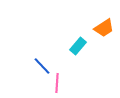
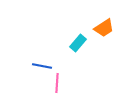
cyan rectangle: moved 3 px up
blue line: rotated 36 degrees counterclockwise
